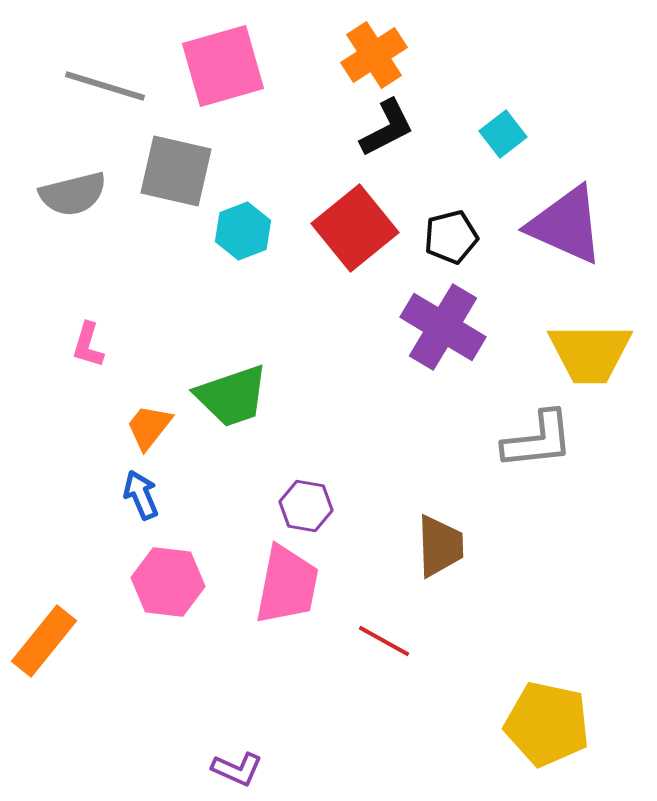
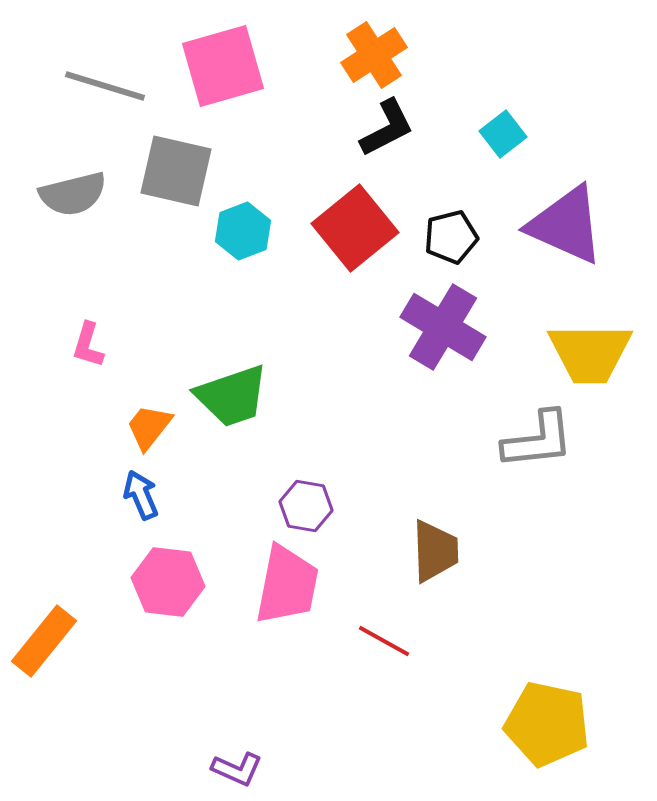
brown trapezoid: moved 5 px left, 5 px down
